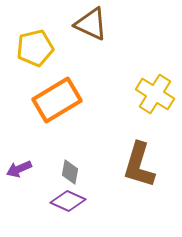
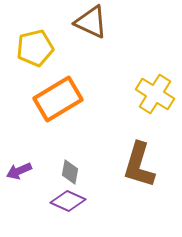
brown triangle: moved 2 px up
orange rectangle: moved 1 px right, 1 px up
purple arrow: moved 2 px down
